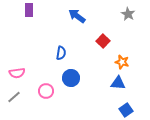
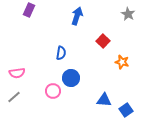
purple rectangle: rotated 24 degrees clockwise
blue arrow: rotated 72 degrees clockwise
blue triangle: moved 14 px left, 17 px down
pink circle: moved 7 px right
